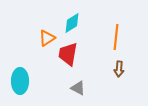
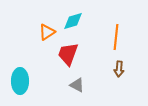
cyan diamond: moved 1 px right, 2 px up; rotated 15 degrees clockwise
orange triangle: moved 6 px up
red trapezoid: rotated 10 degrees clockwise
gray triangle: moved 1 px left, 3 px up
